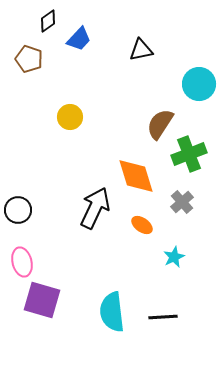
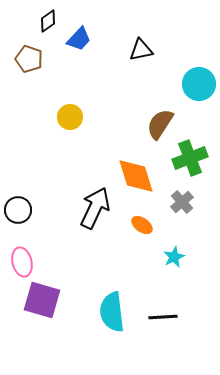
green cross: moved 1 px right, 4 px down
